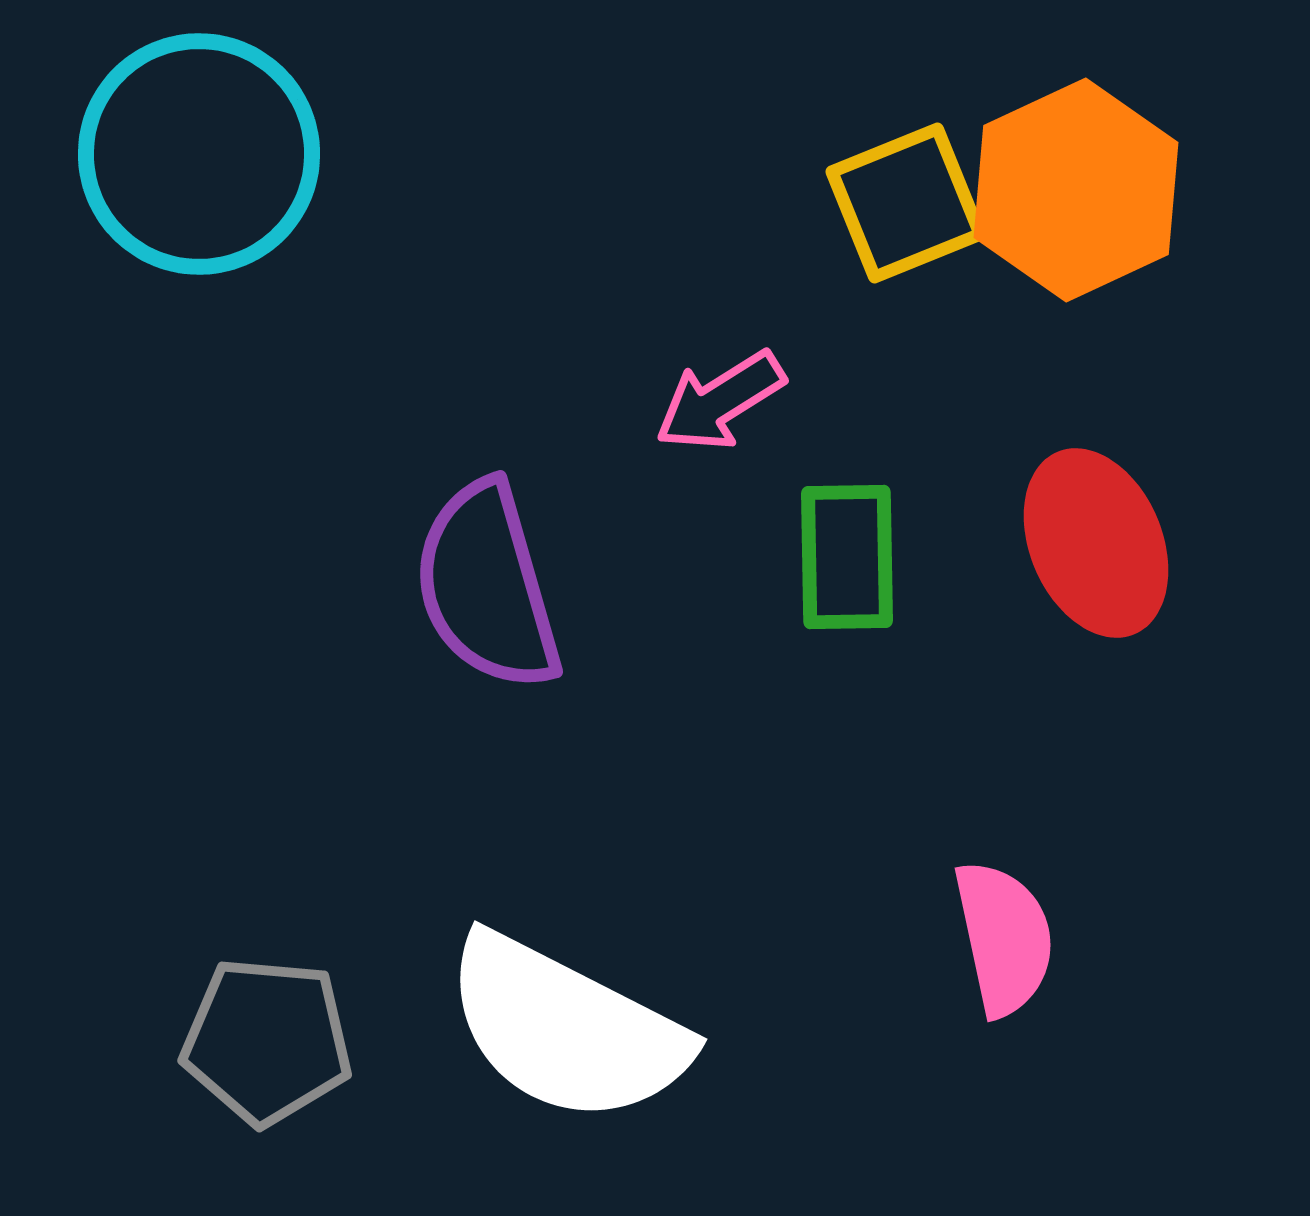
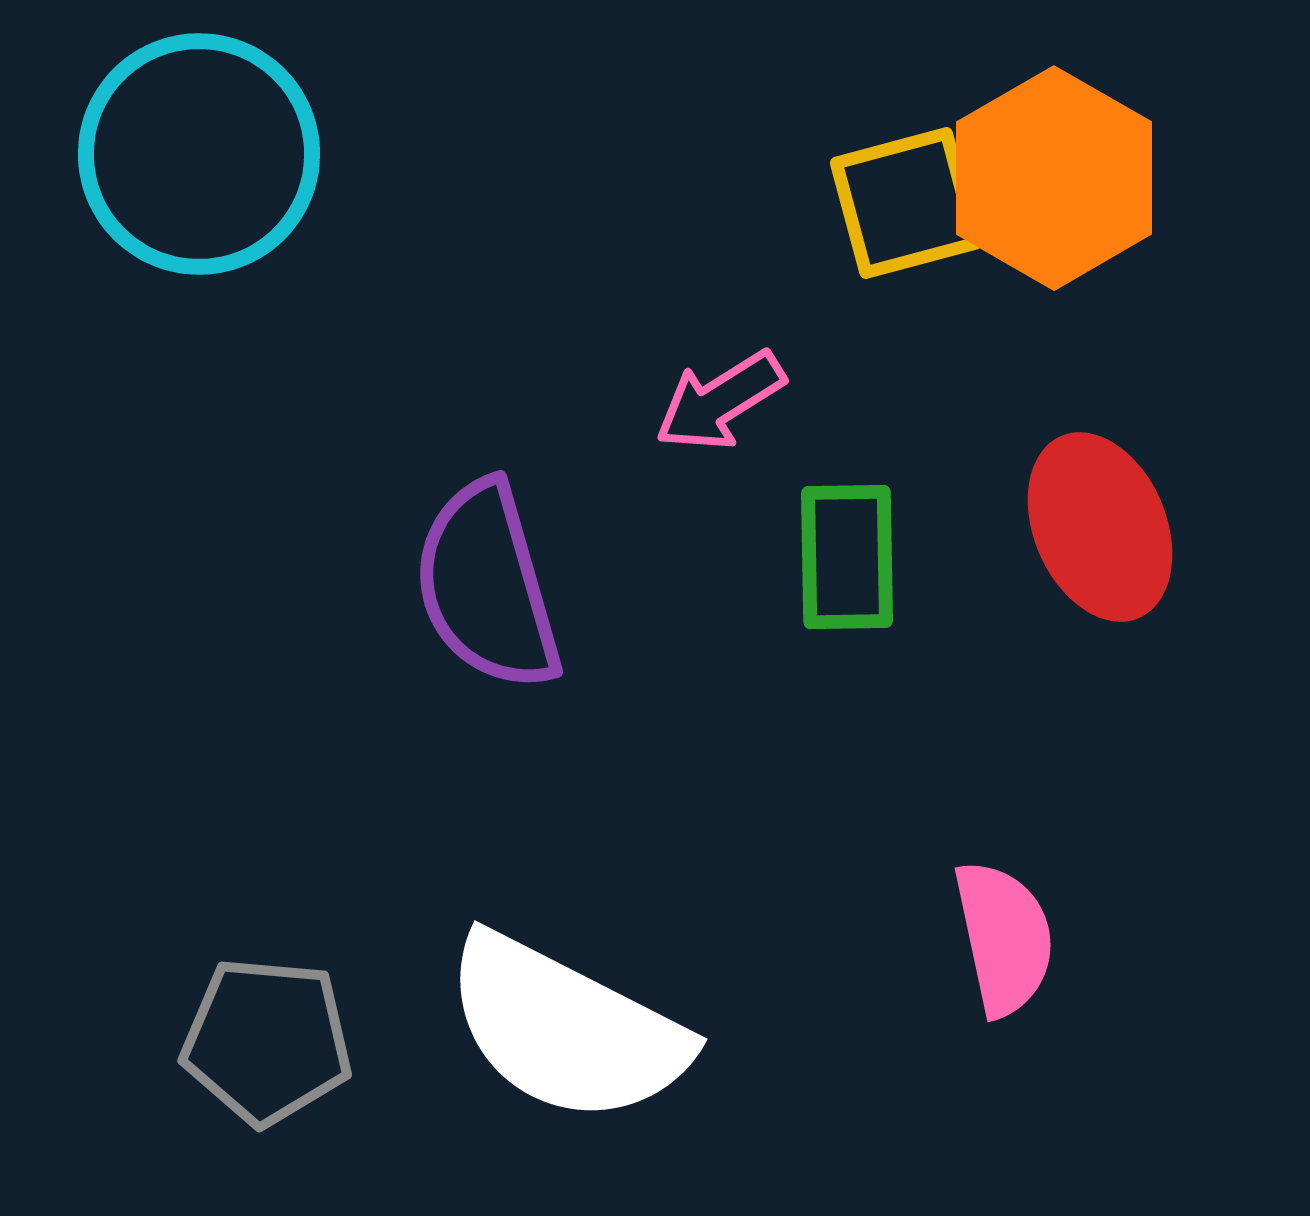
orange hexagon: moved 22 px left, 12 px up; rotated 5 degrees counterclockwise
yellow square: rotated 7 degrees clockwise
red ellipse: moved 4 px right, 16 px up
